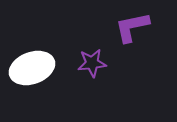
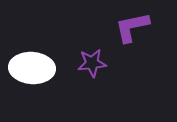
white ellipse: rotated 24 degrees clockwise
